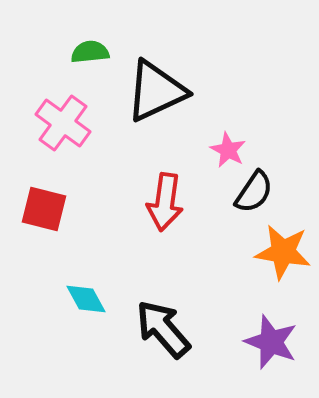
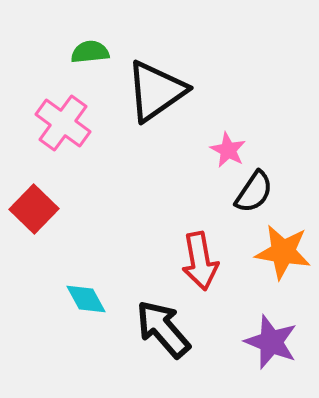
black triangle: rotated 10 degrees counterclockwise
red arrow: moved 35 px right, 59 px down; rotated 18 degrees counterclockwise
red square: moved 10 px left; rotated 30 degrees clockwise
